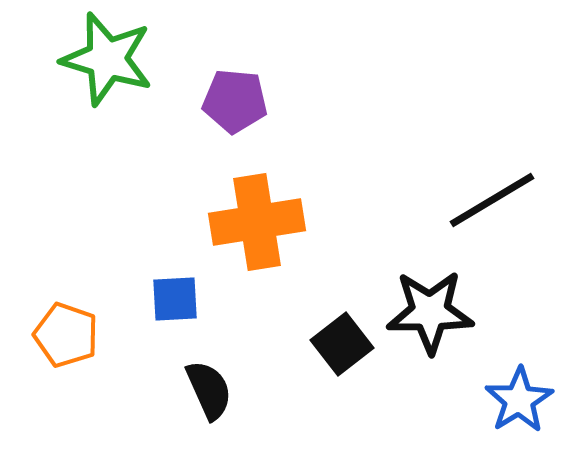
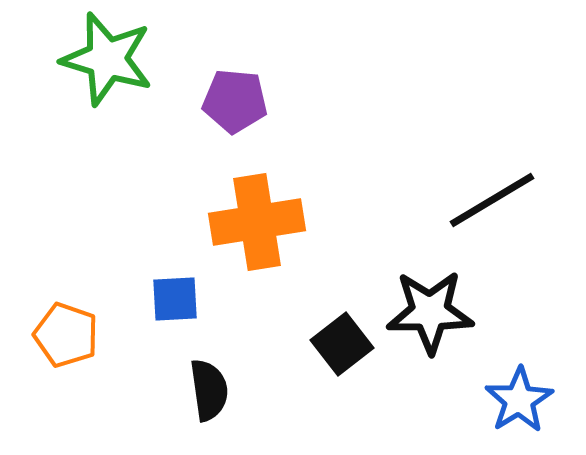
black semicircle: rotated 16 degrees clockwise
